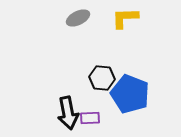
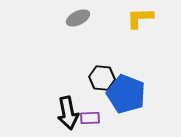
yellow L-shape: moved 15 px right
blue pentagon: moved 4 px left
